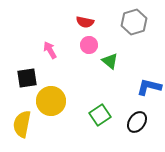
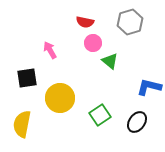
gray hexagon: moved 4 px left
pink circle: moved 4 px right, 2 px up
yellow circle: moved 9 px right, 3 px up
